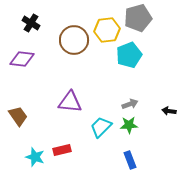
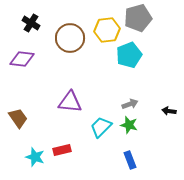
brown circle: moved 4 px left, 2 px up
brown trapezoid: moved 2 px down
green star: rotated 18 degrees clockwise
